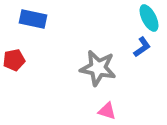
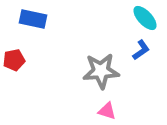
cyan ellipse: moved 4 px left; rotated 16 degrees counterclockwise
blue L-shape: moved 1 px left, 3 px down
gray star: moved 3 px right, 3 px down; rotated 15 degrees counterclockwise
